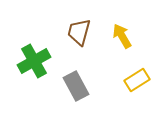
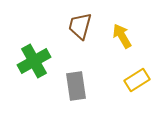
brown trapezoid: moved 1 px right, 6 px up
gray rectangle: rotated 20 degrees clockwise
